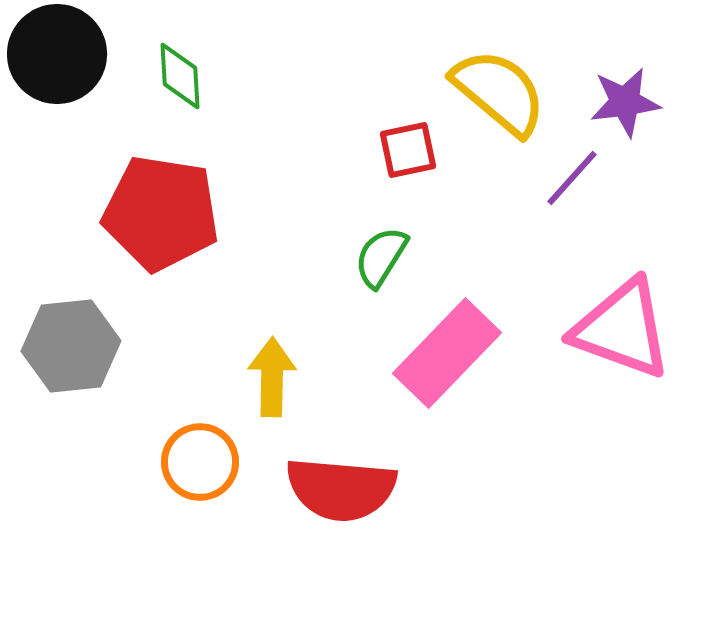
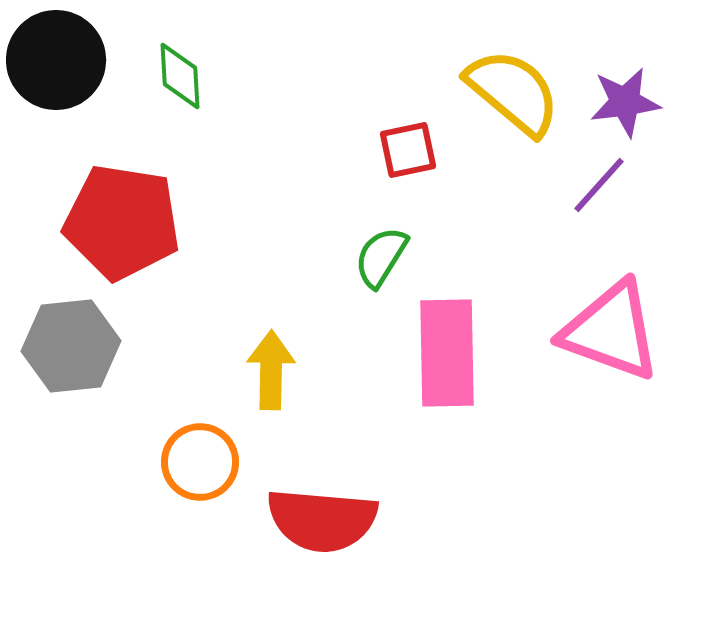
black circle: moved 1 px left, 6 px down
yellow semicircle: moved 14 px right
purple line: moved 27 px right, 7 px down
red pentagon: moved 39 px left, 9 px down
pink triangle: moved 11 px left, 2 px down
pink rectangle: rotated 45 degrees counterclockwise
yellow arrow: moved 1 px left, 7 px up
red semicircle: moved 19 px left, 31 px down
